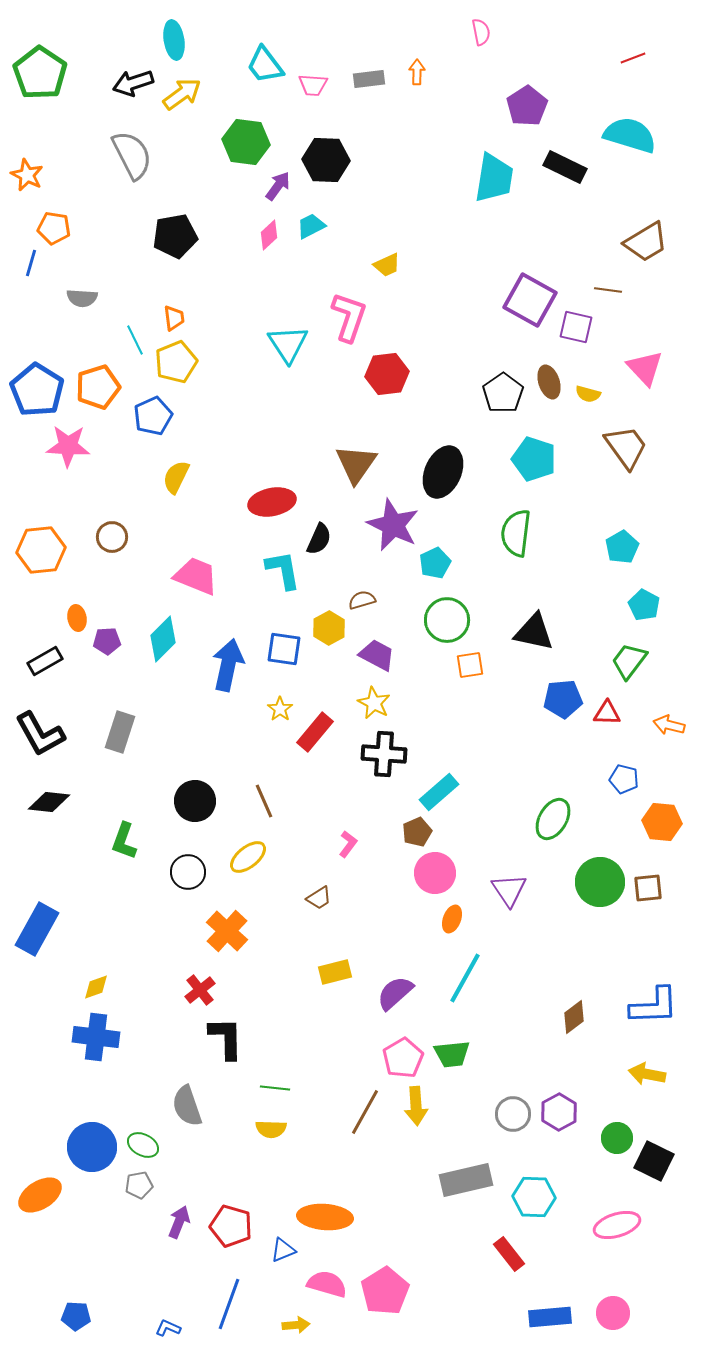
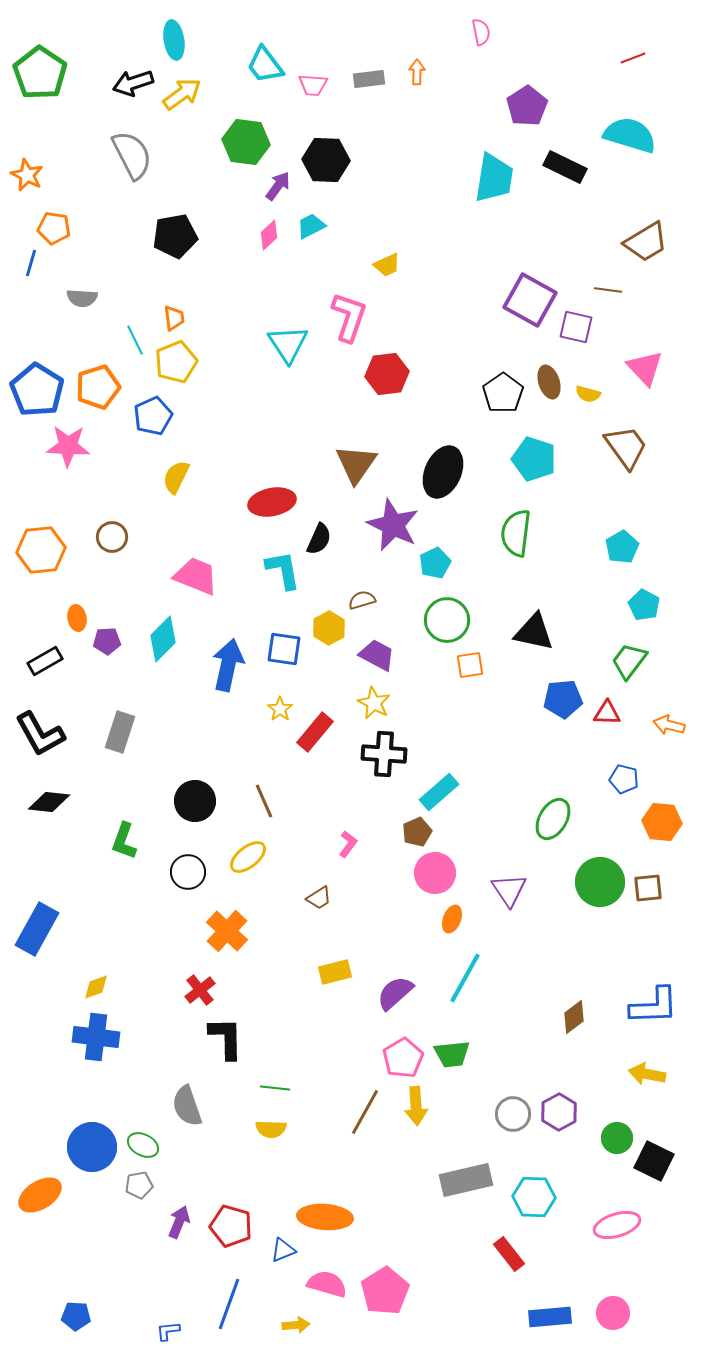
blue L-shape at (168, 1328): moved 3 px down; rotated 30 degrees counterclockwise
